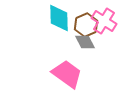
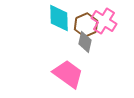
gray diamond: rotated 40 degrees clockwise
pink trapezoid: moved 1 px right
